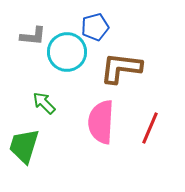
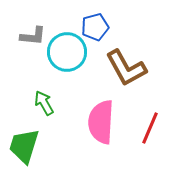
brown L-shape: moved 5 px right; rotated 126 degrees counterclockwise
green arrow: rotated 15 degrees clockwise
